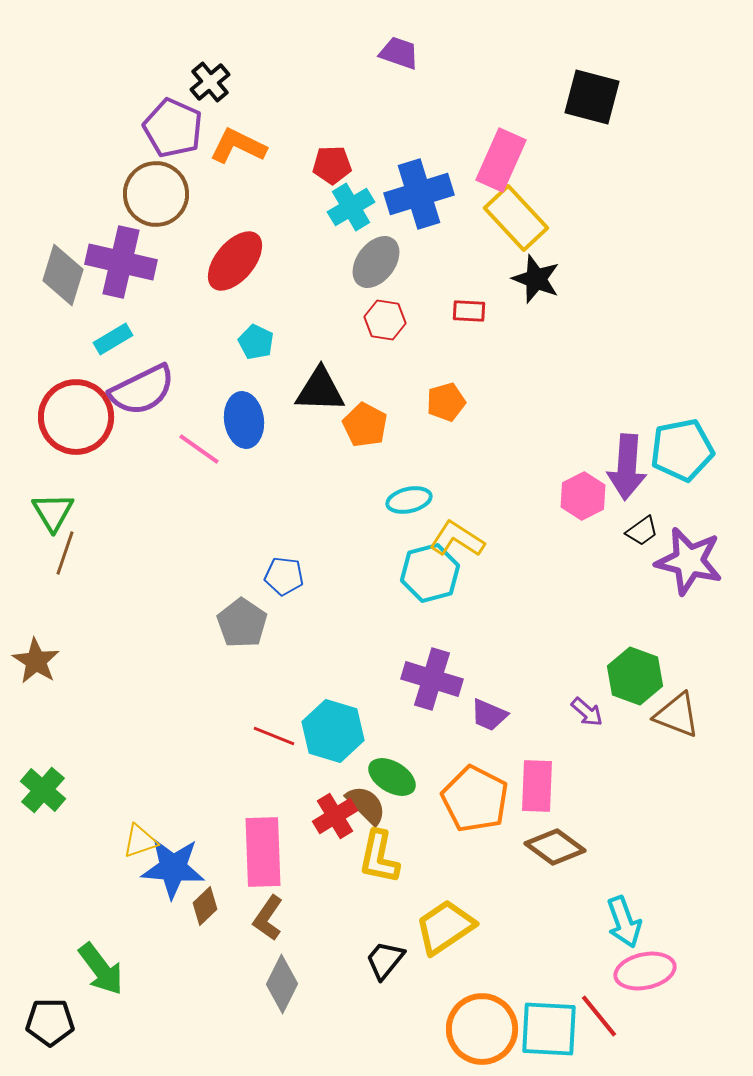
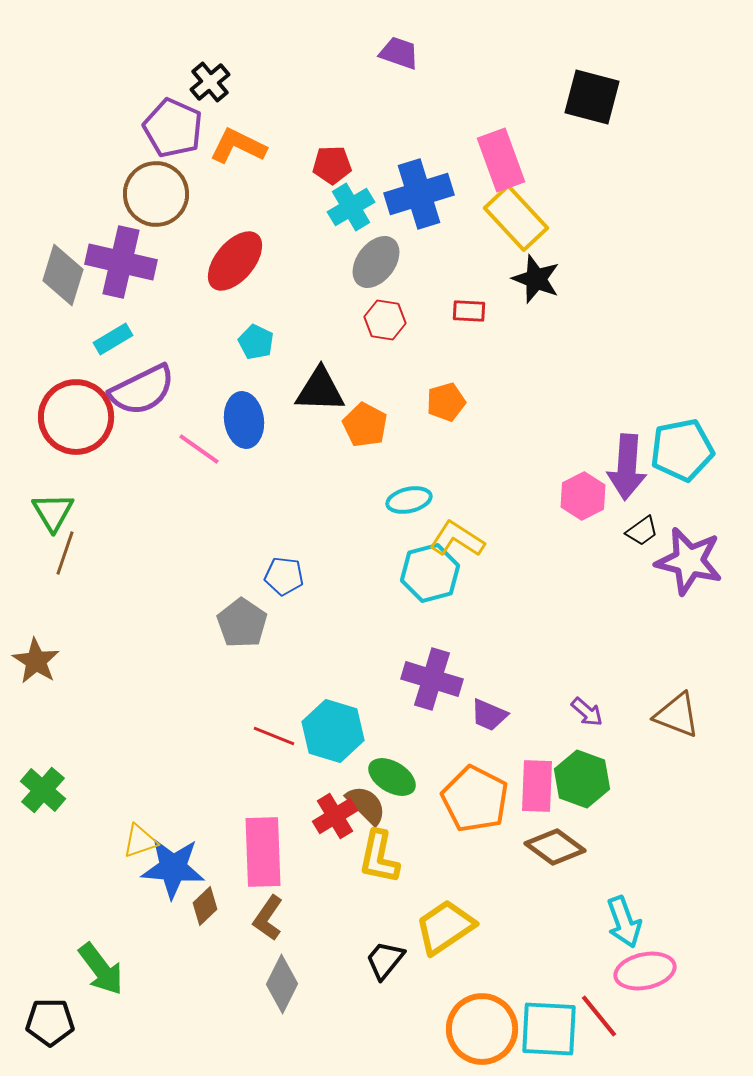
pink rectangle at (501, 160): rotated 44 degrees counterclockwise
green hexagon at (635, 676): moved 53 px left, 103 px down
